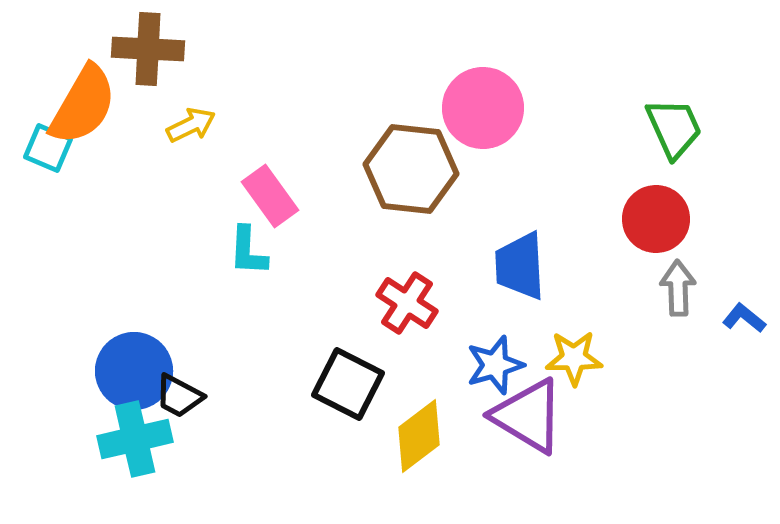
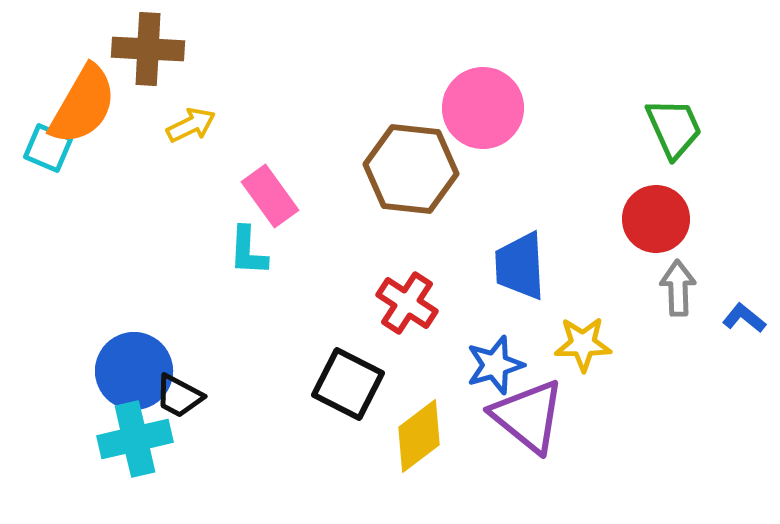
yellow star: moved 9 px right, 14 px up
purple triangle: rotated 8 degrees clockwise
